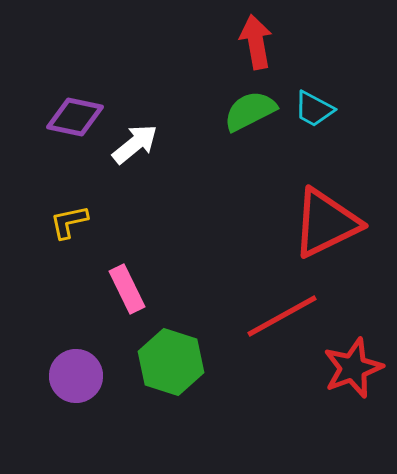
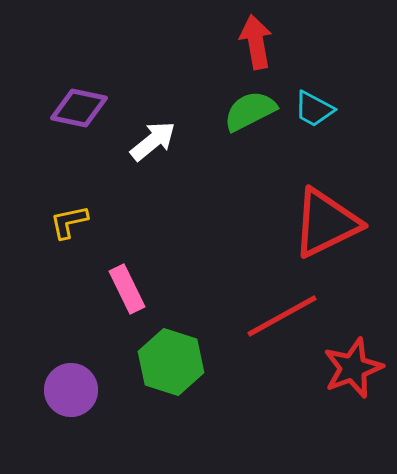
purple diamond: moved 4 px right, 9 px up
white arrow: moved 18 px right, 3 px up
purple circle: moved 5 px left, 14 px down
